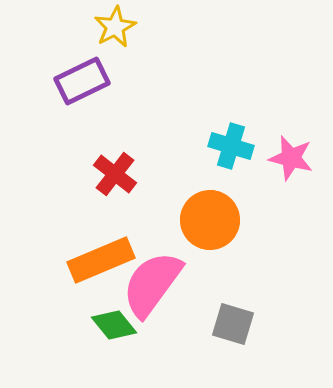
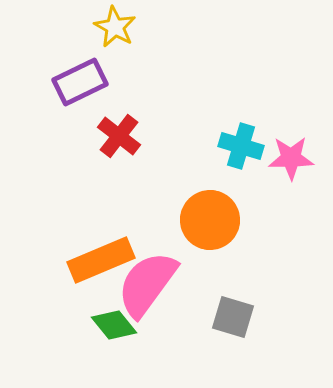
yellow star: rotated 15 degrees counterclockwise
purple rectangle: moved 2 px left, 1 px down
cyan cross: moved 10 px right
pink star: rotated 15 degrees counterclockwise
red cross: moved 4 px right, 38 px up
pink semicircle: moved 5 px left
gray square: moved 7 px up
